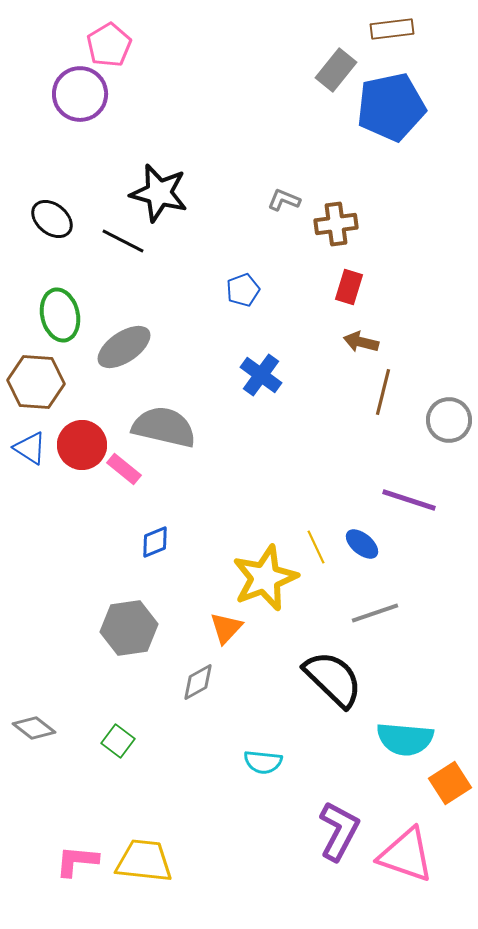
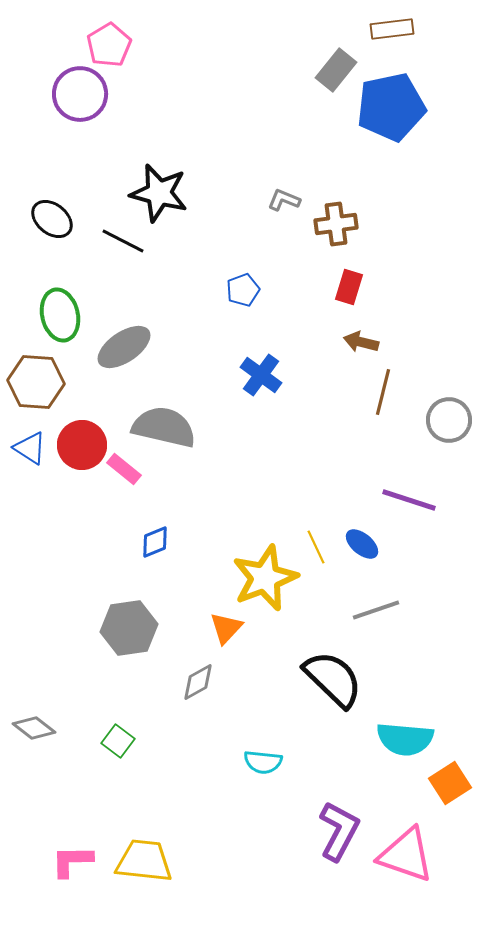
gray line at (375, 613): moved 1 px right, 3 px up
pink L-shape at (77, 861): moved 5 px left; rotated 6 degrees counterclockwise
